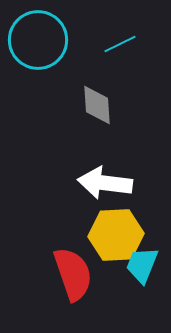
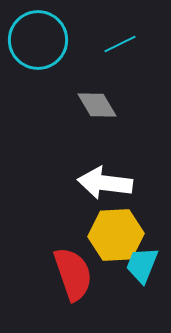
gray diamond: rotated 27 degrees counterclockwise
